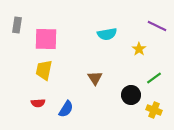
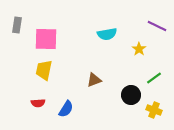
brown triangle: moved 1 px left, 2 px down; rotated 42 degrees clockwise
